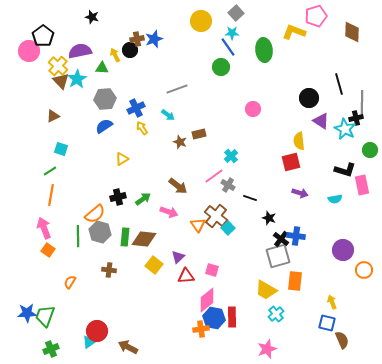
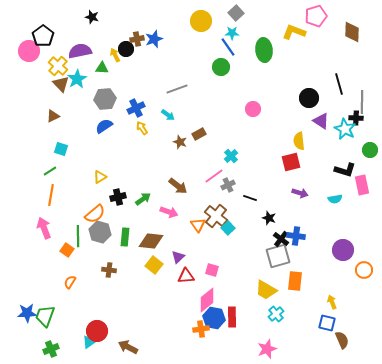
black circle at (130, 50): moved 4 px left, 1 px up
brown triangle at (61, 81): moved 3 px down
black cross at (356, 118): rotated 16 degrees clockwise
brown rectangle at (199, 134): rotated 16 degrees counterclockwise
yellow triangle at (122, 159): moved 22 px left, 18 px down
gray cross at (228, 185): rotated 32 degrees clockwise
brown diamond at (144, 239): moved 7 px right, 2 px down
orange square at (48, 250): moved 19 px right
